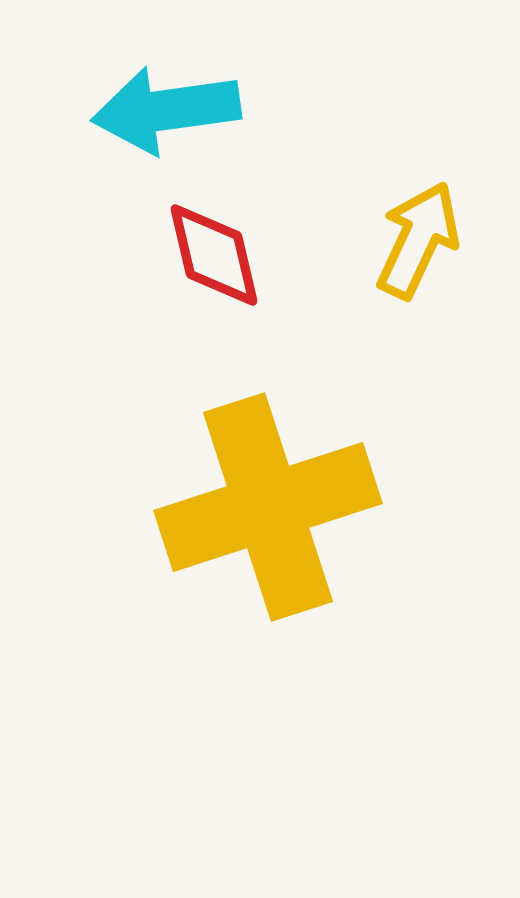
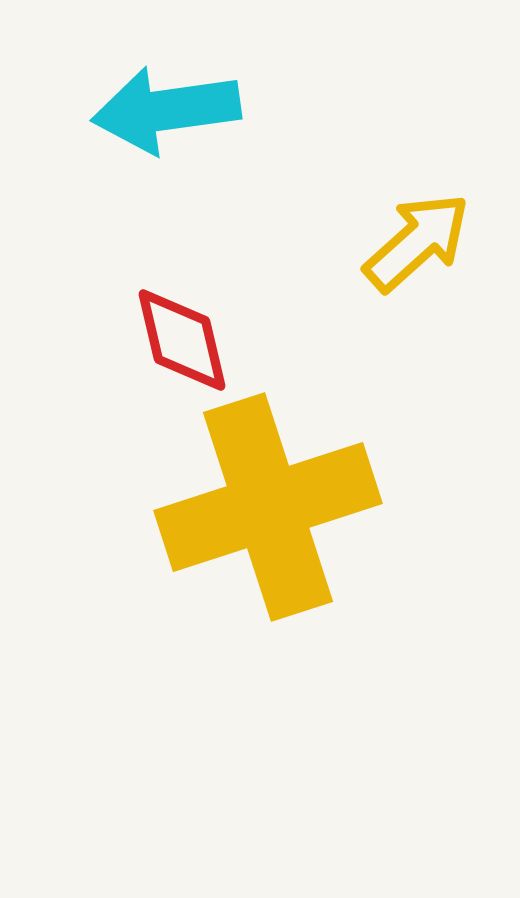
yellow arrow: moved 1 px left, 2 px down; rotated 23 degrees clockwise
red diamond: moved 32 px left, 85 px down
